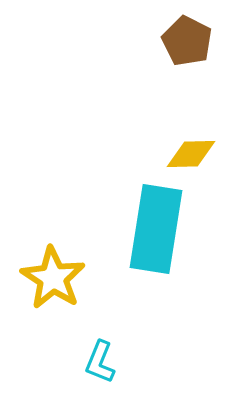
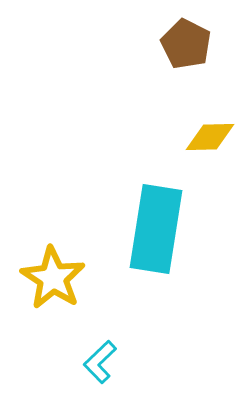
brown pentagon: moved 1 px left, 3 px down
yellow diamond: moved 19 px right, 17 px up
cyan L-shape: rotated 24 degrees clockwise
